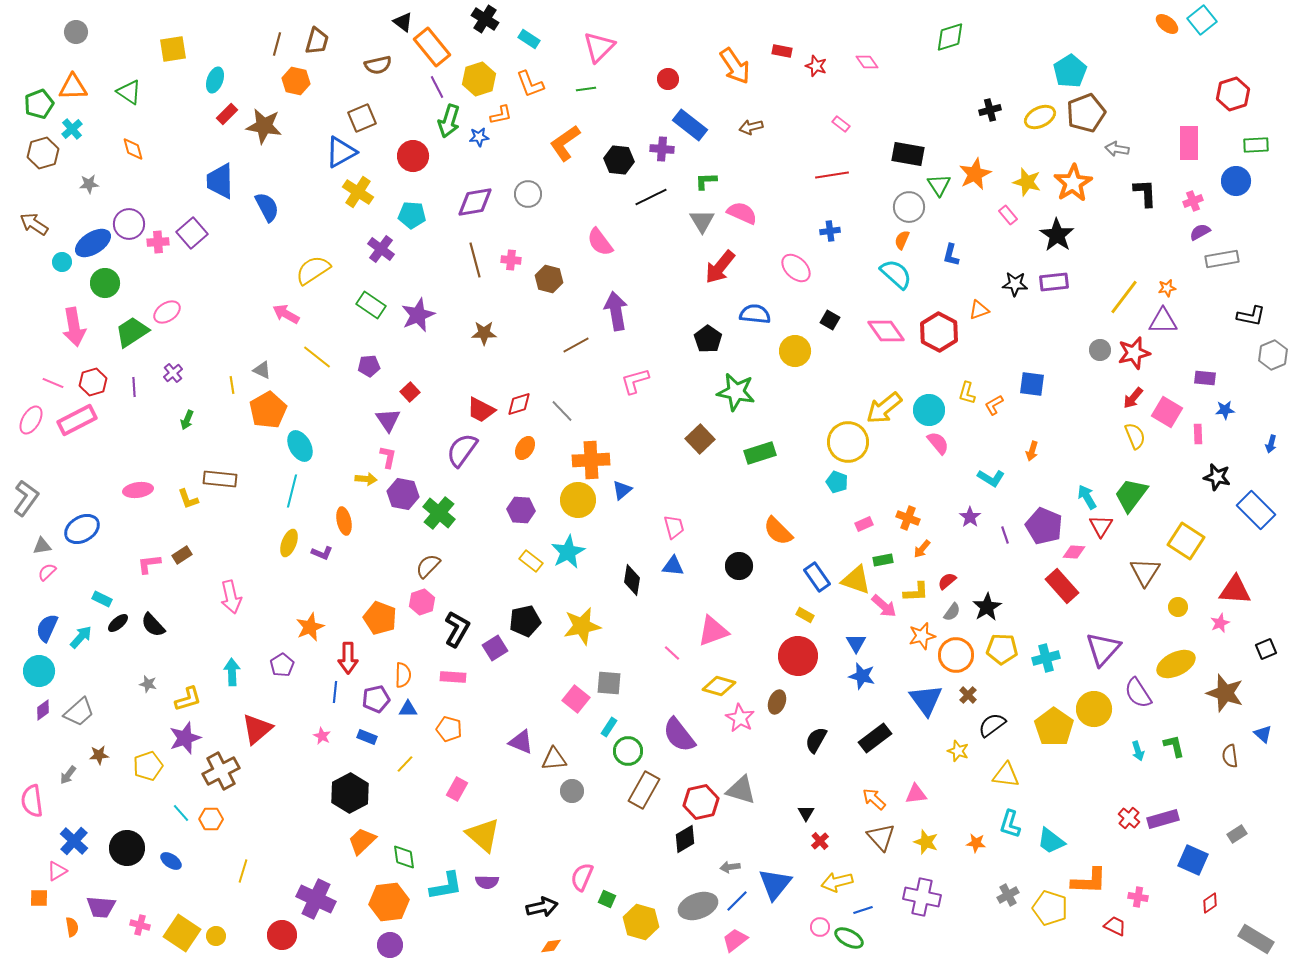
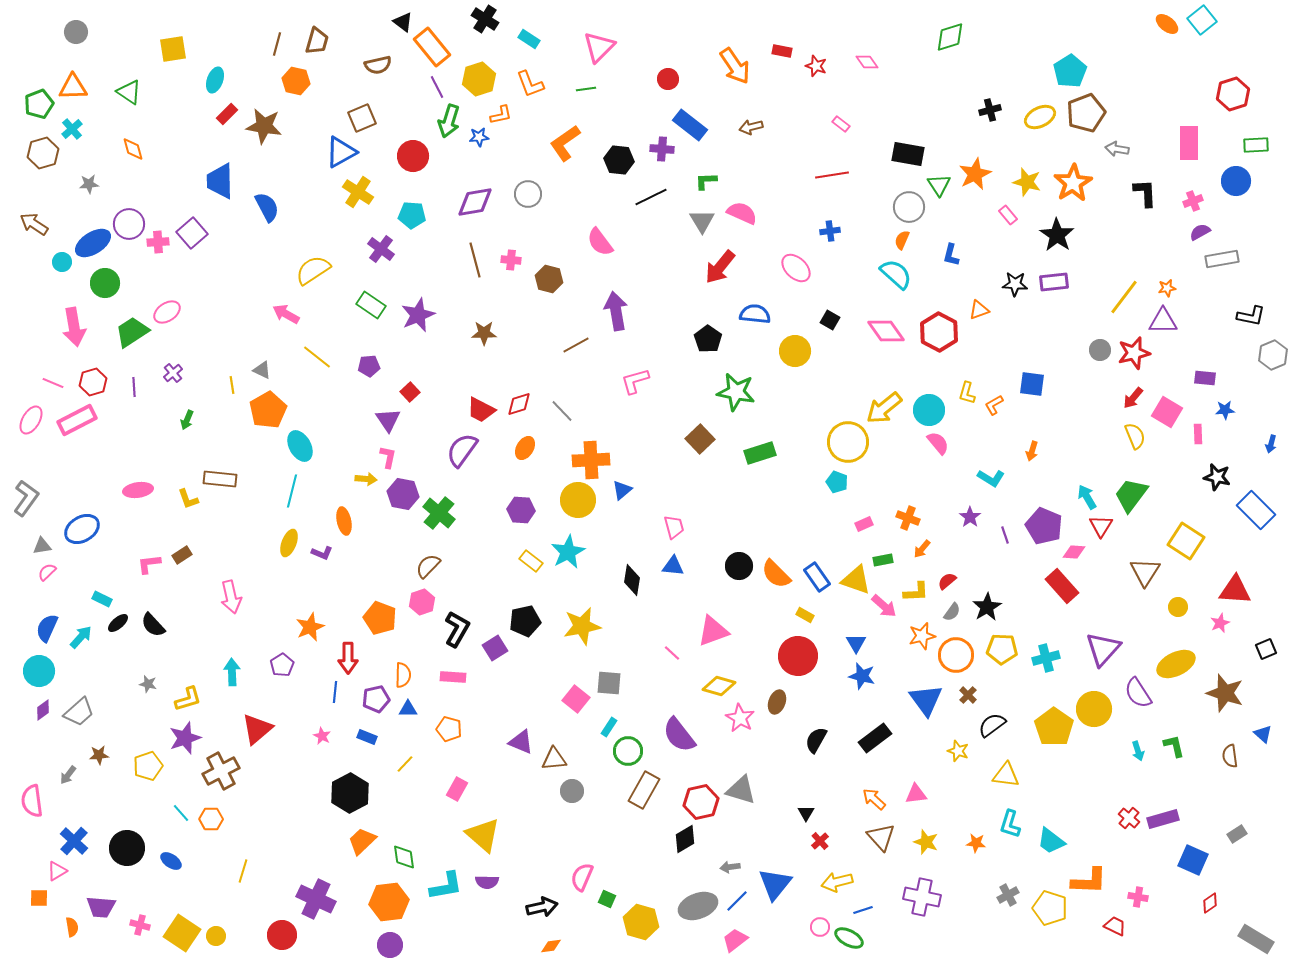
orange semicircle at (778, 531): moved 2 px left, 43 px down
